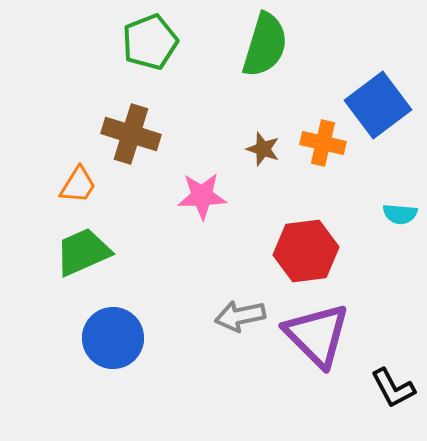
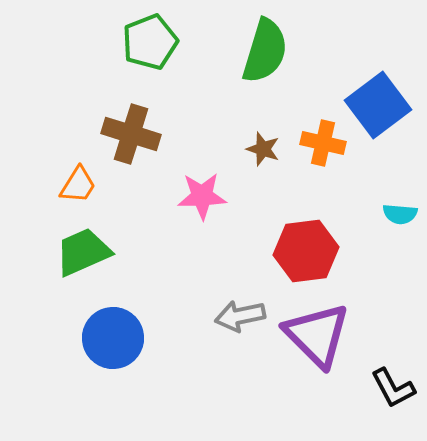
green semicircle: moved 6 px down
